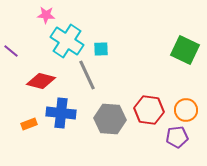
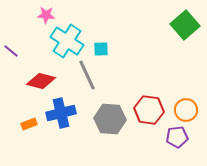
green square: moved 25 px up; rotated 24 degrees clockwise
blue cross: rotated 20 degrees counterclockwise
